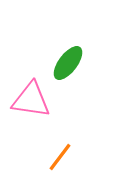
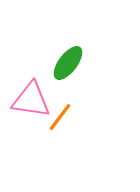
orange line: moved 40 px up
